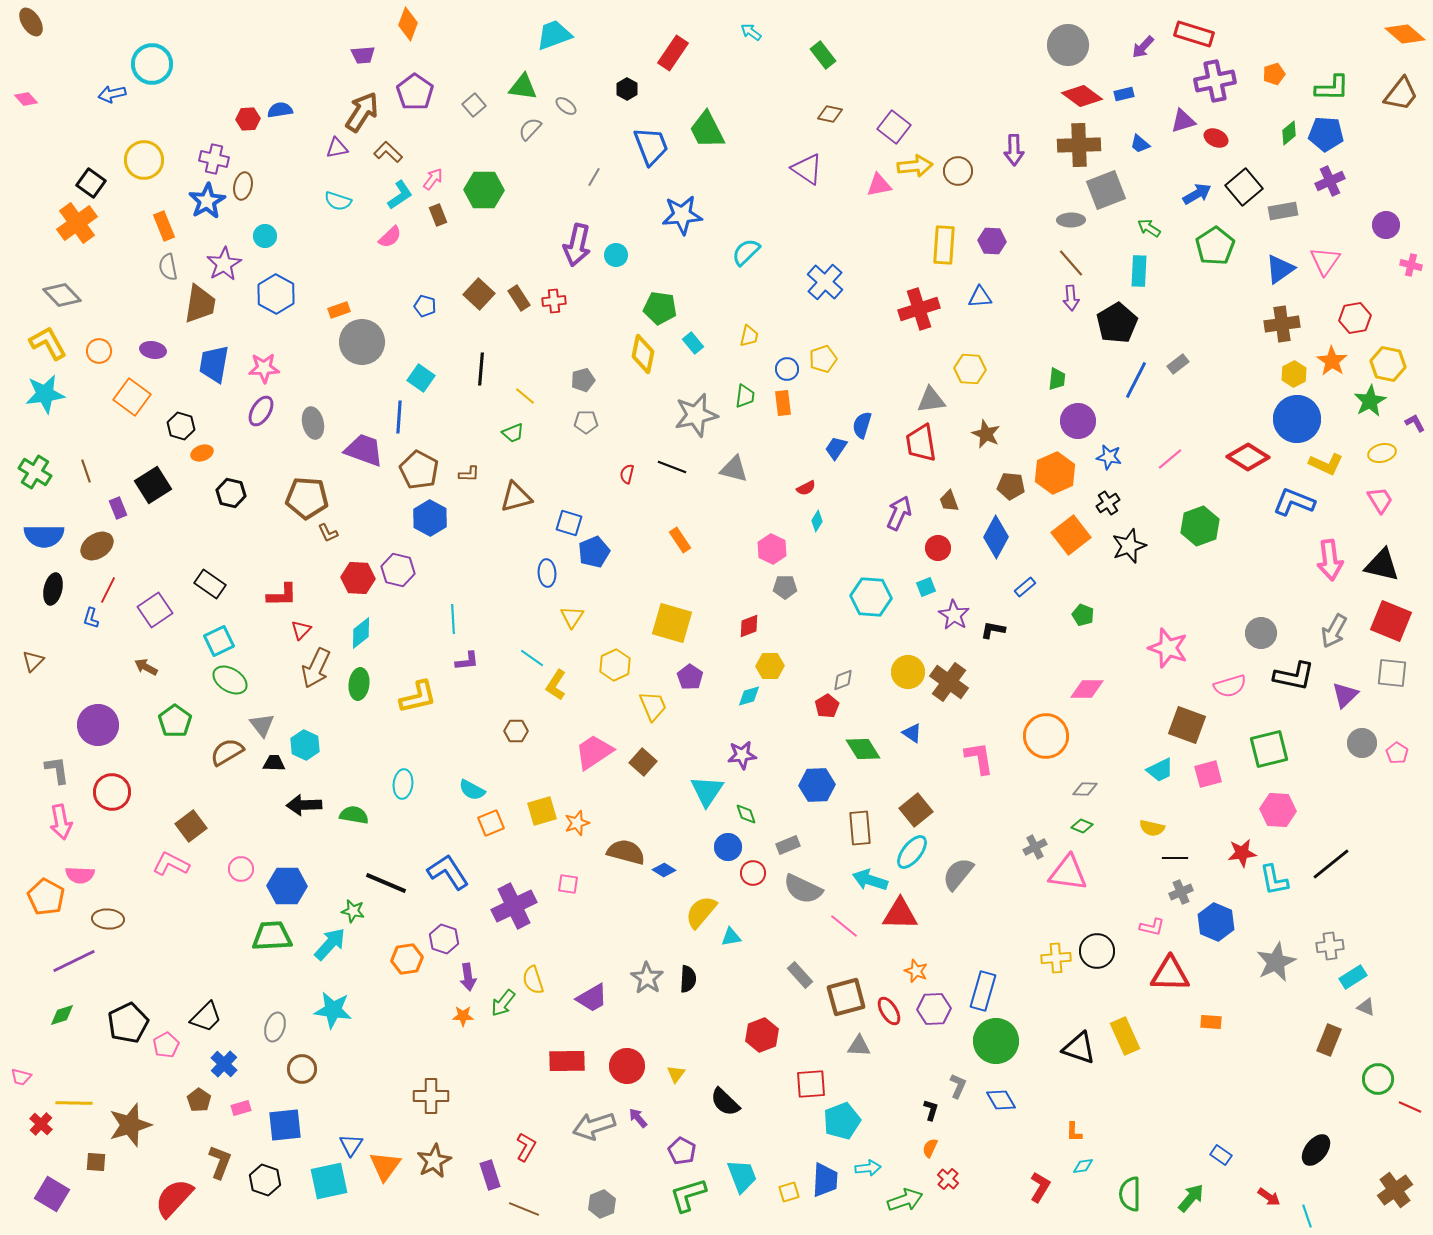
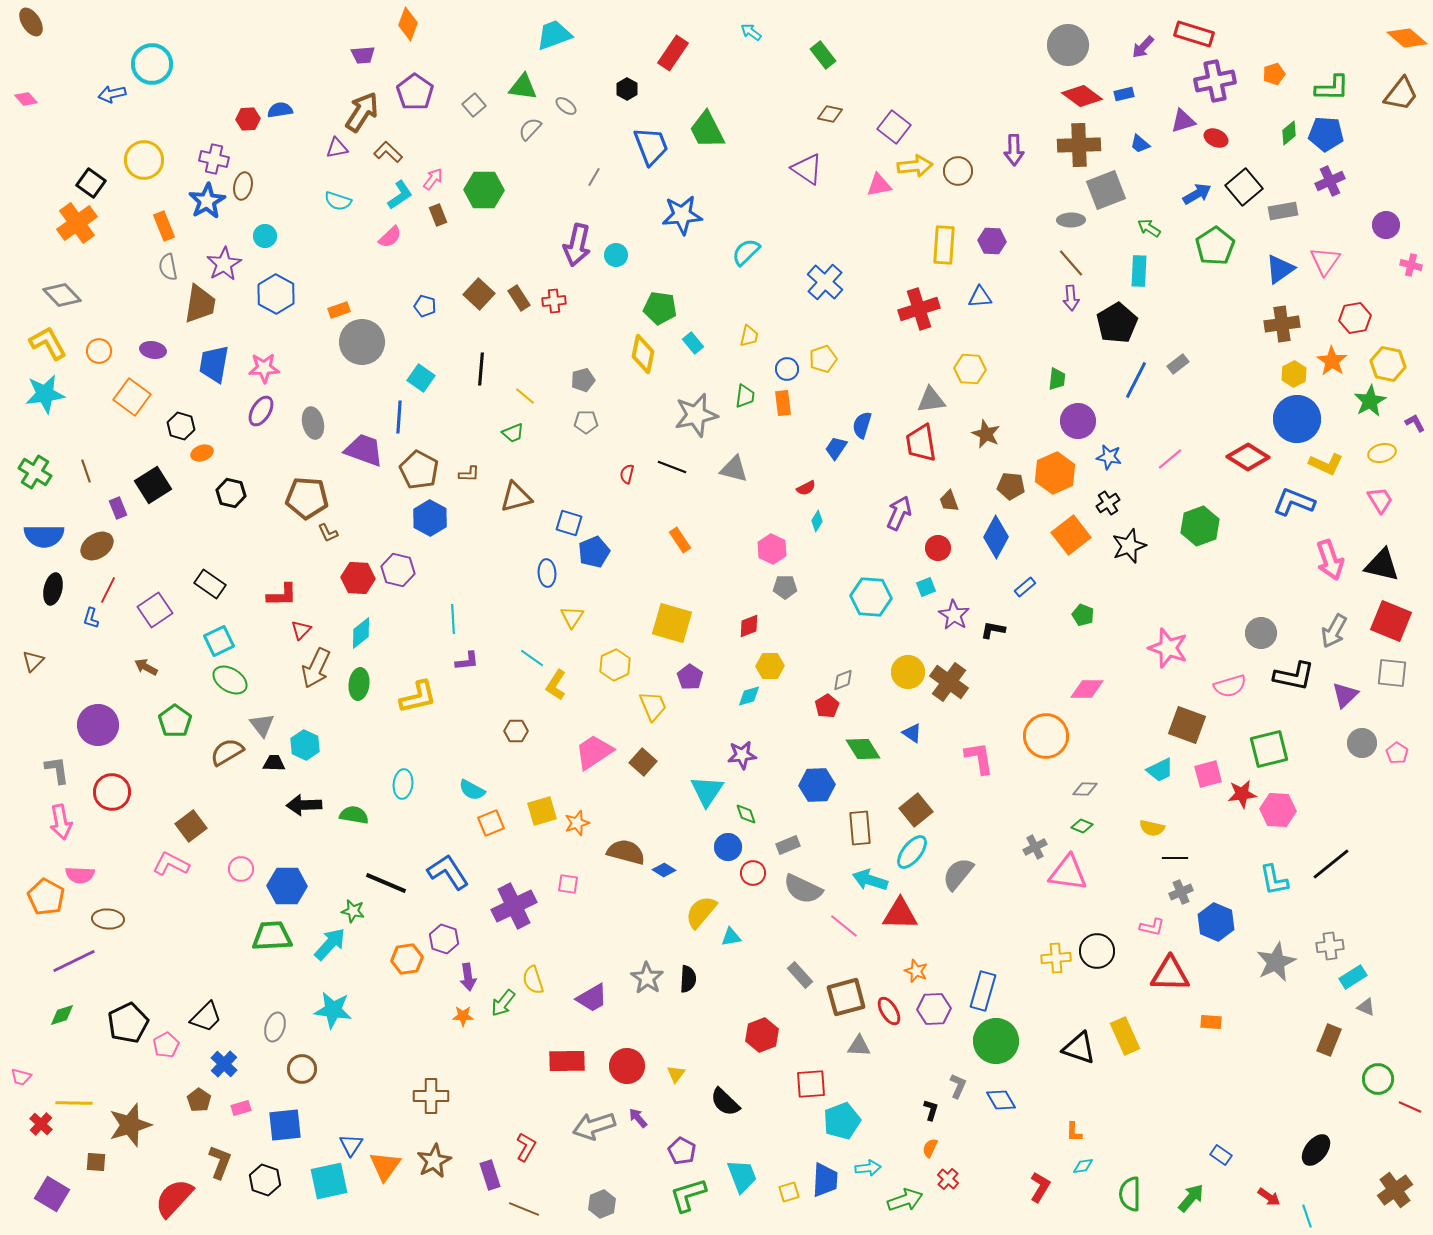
orange diamond at (1405, 34): moved 2 px right, 4 px down
pink arrow at (1330, 560): rotated 12 degrees counterclockwise
red star at (1242, 853): moved 59 px up
